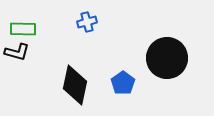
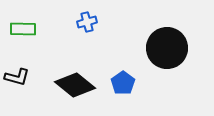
black L-shape: moved 25 px down
black circle: moved 10 px up
black diamond: rotated 63 degrees counterclockwise
